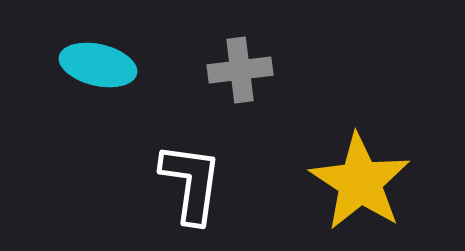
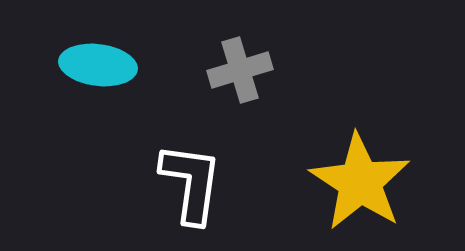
cyan ellipse: rotated 6 degrees counterclockwise
gray cross: rotated 10 degrees counterclockwise
